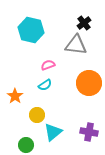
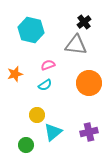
black cross: moved 1 px up
orange star: moved 22 px up; rotated 21 degrees clockwise
purple cross: rotated 24 degrees counterclockwise
